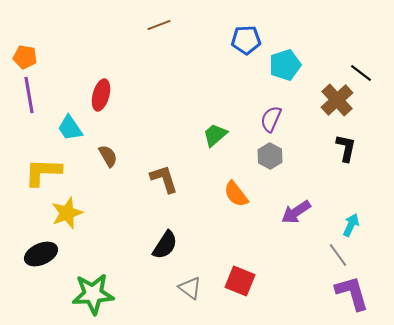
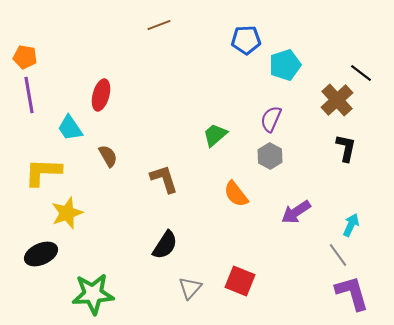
gray triangle: rotated 35 degrees clockwise
